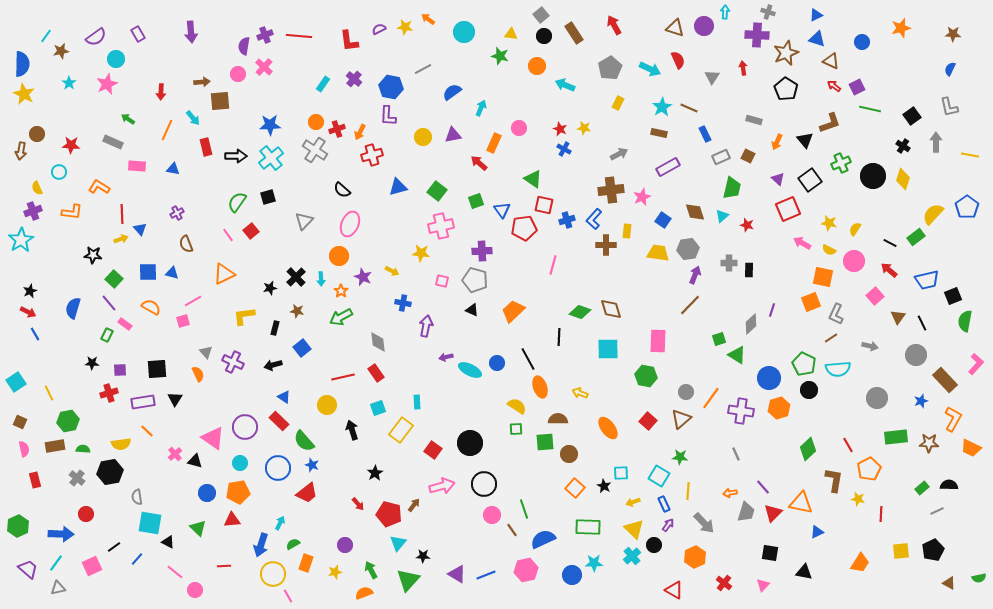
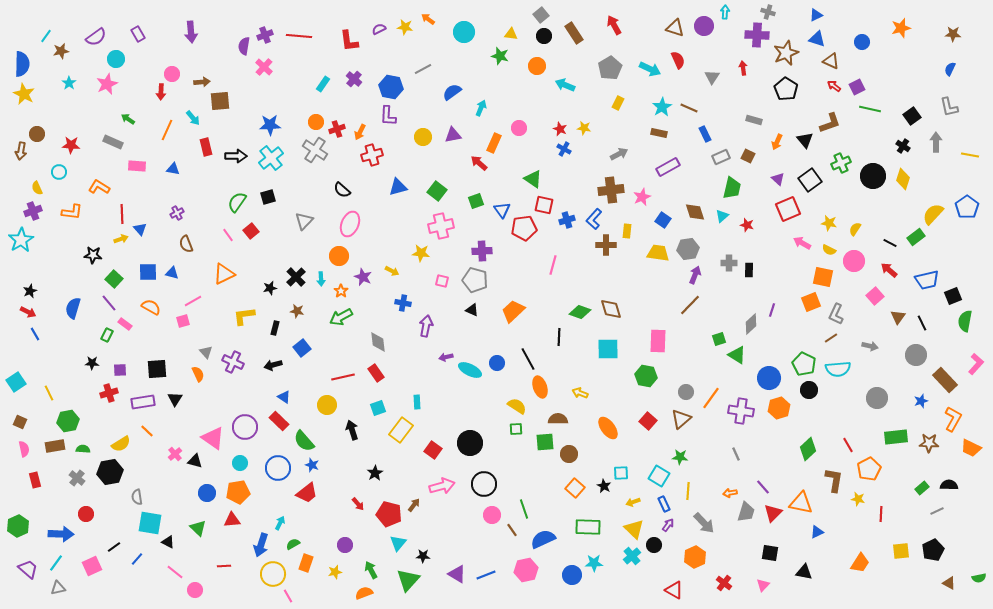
pink circle at (238, 74): moved 66 px left
yellow semicircle at (121, 444): rotated 24 degrees counterclockwise
